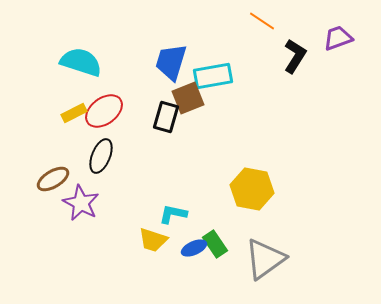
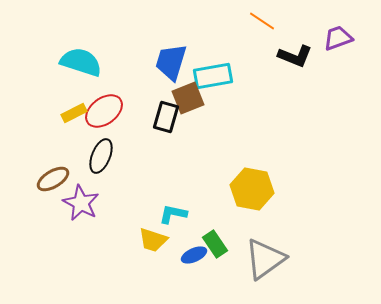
black L-shape: rotated 80 degrees clockwise
blue ellipse: moved 7 px down
